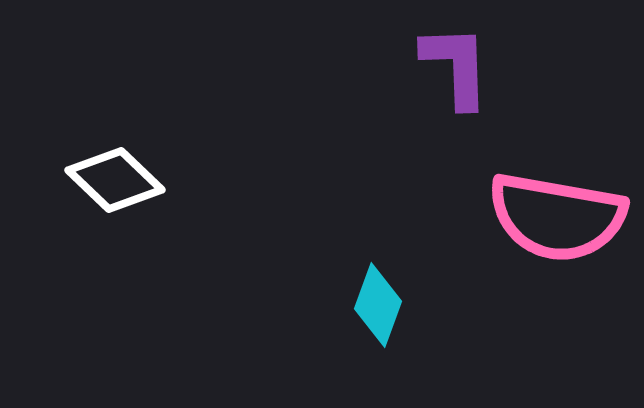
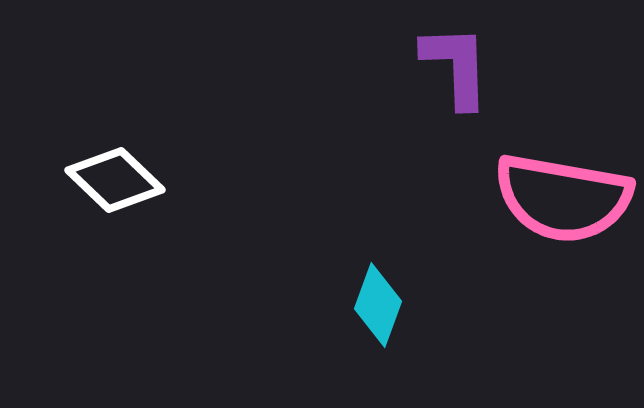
pink semicircle: moved 6 px right, 19 px up
